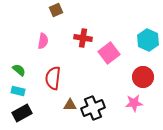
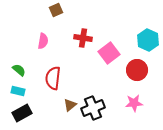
red circle: moved 6 px left, 7 px up
brown triangle: rotated 40 degrees counterclockwise
